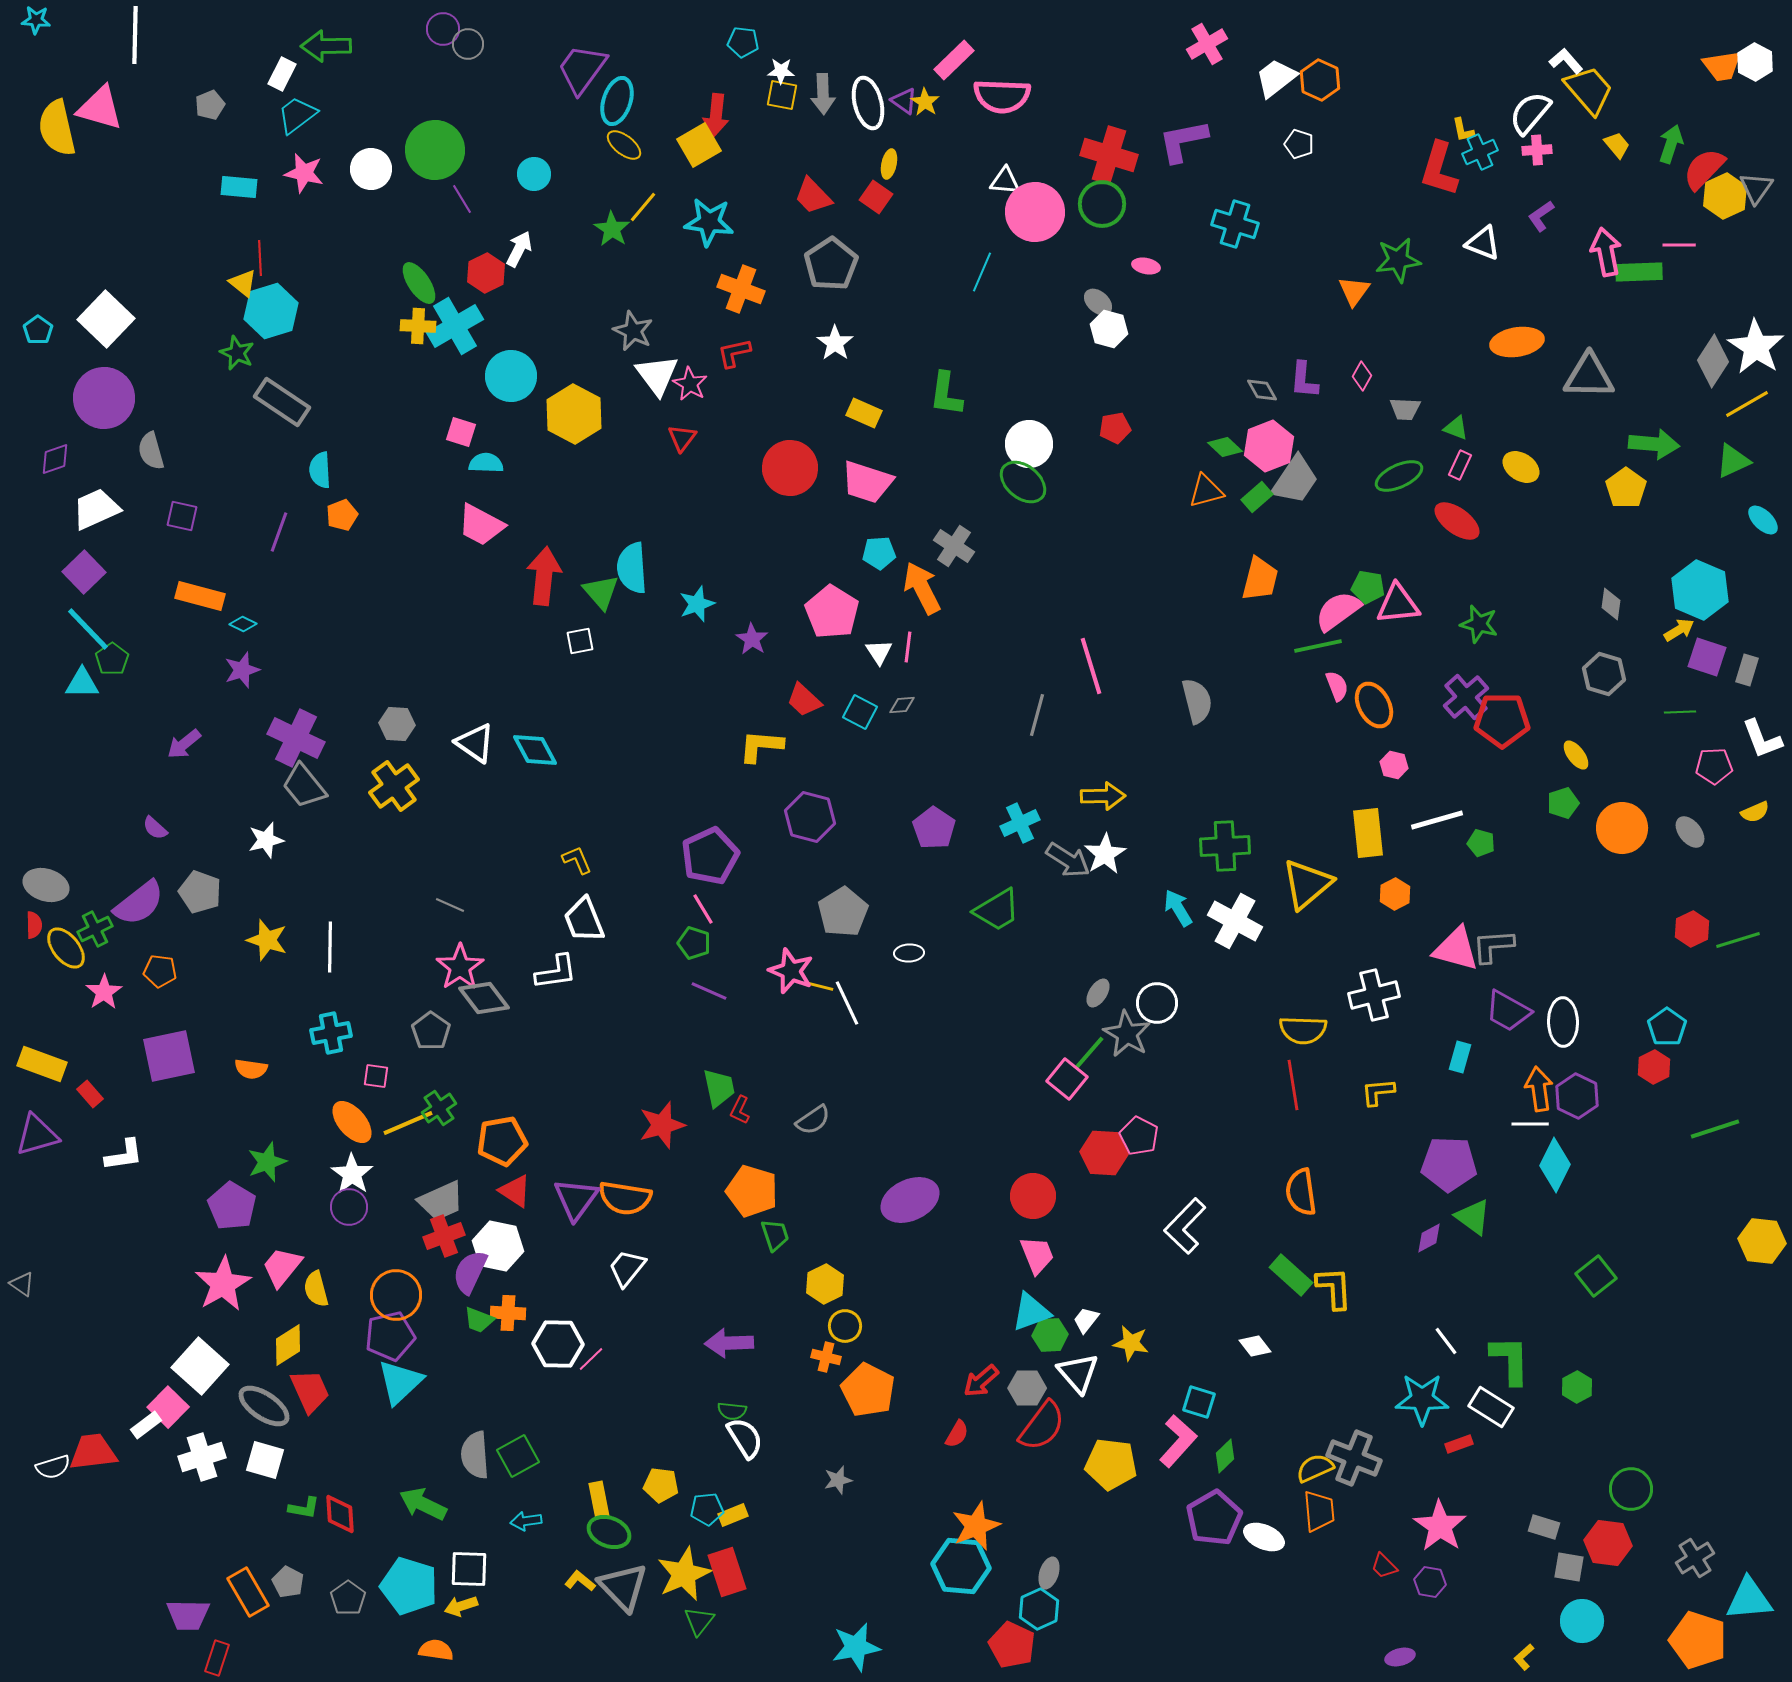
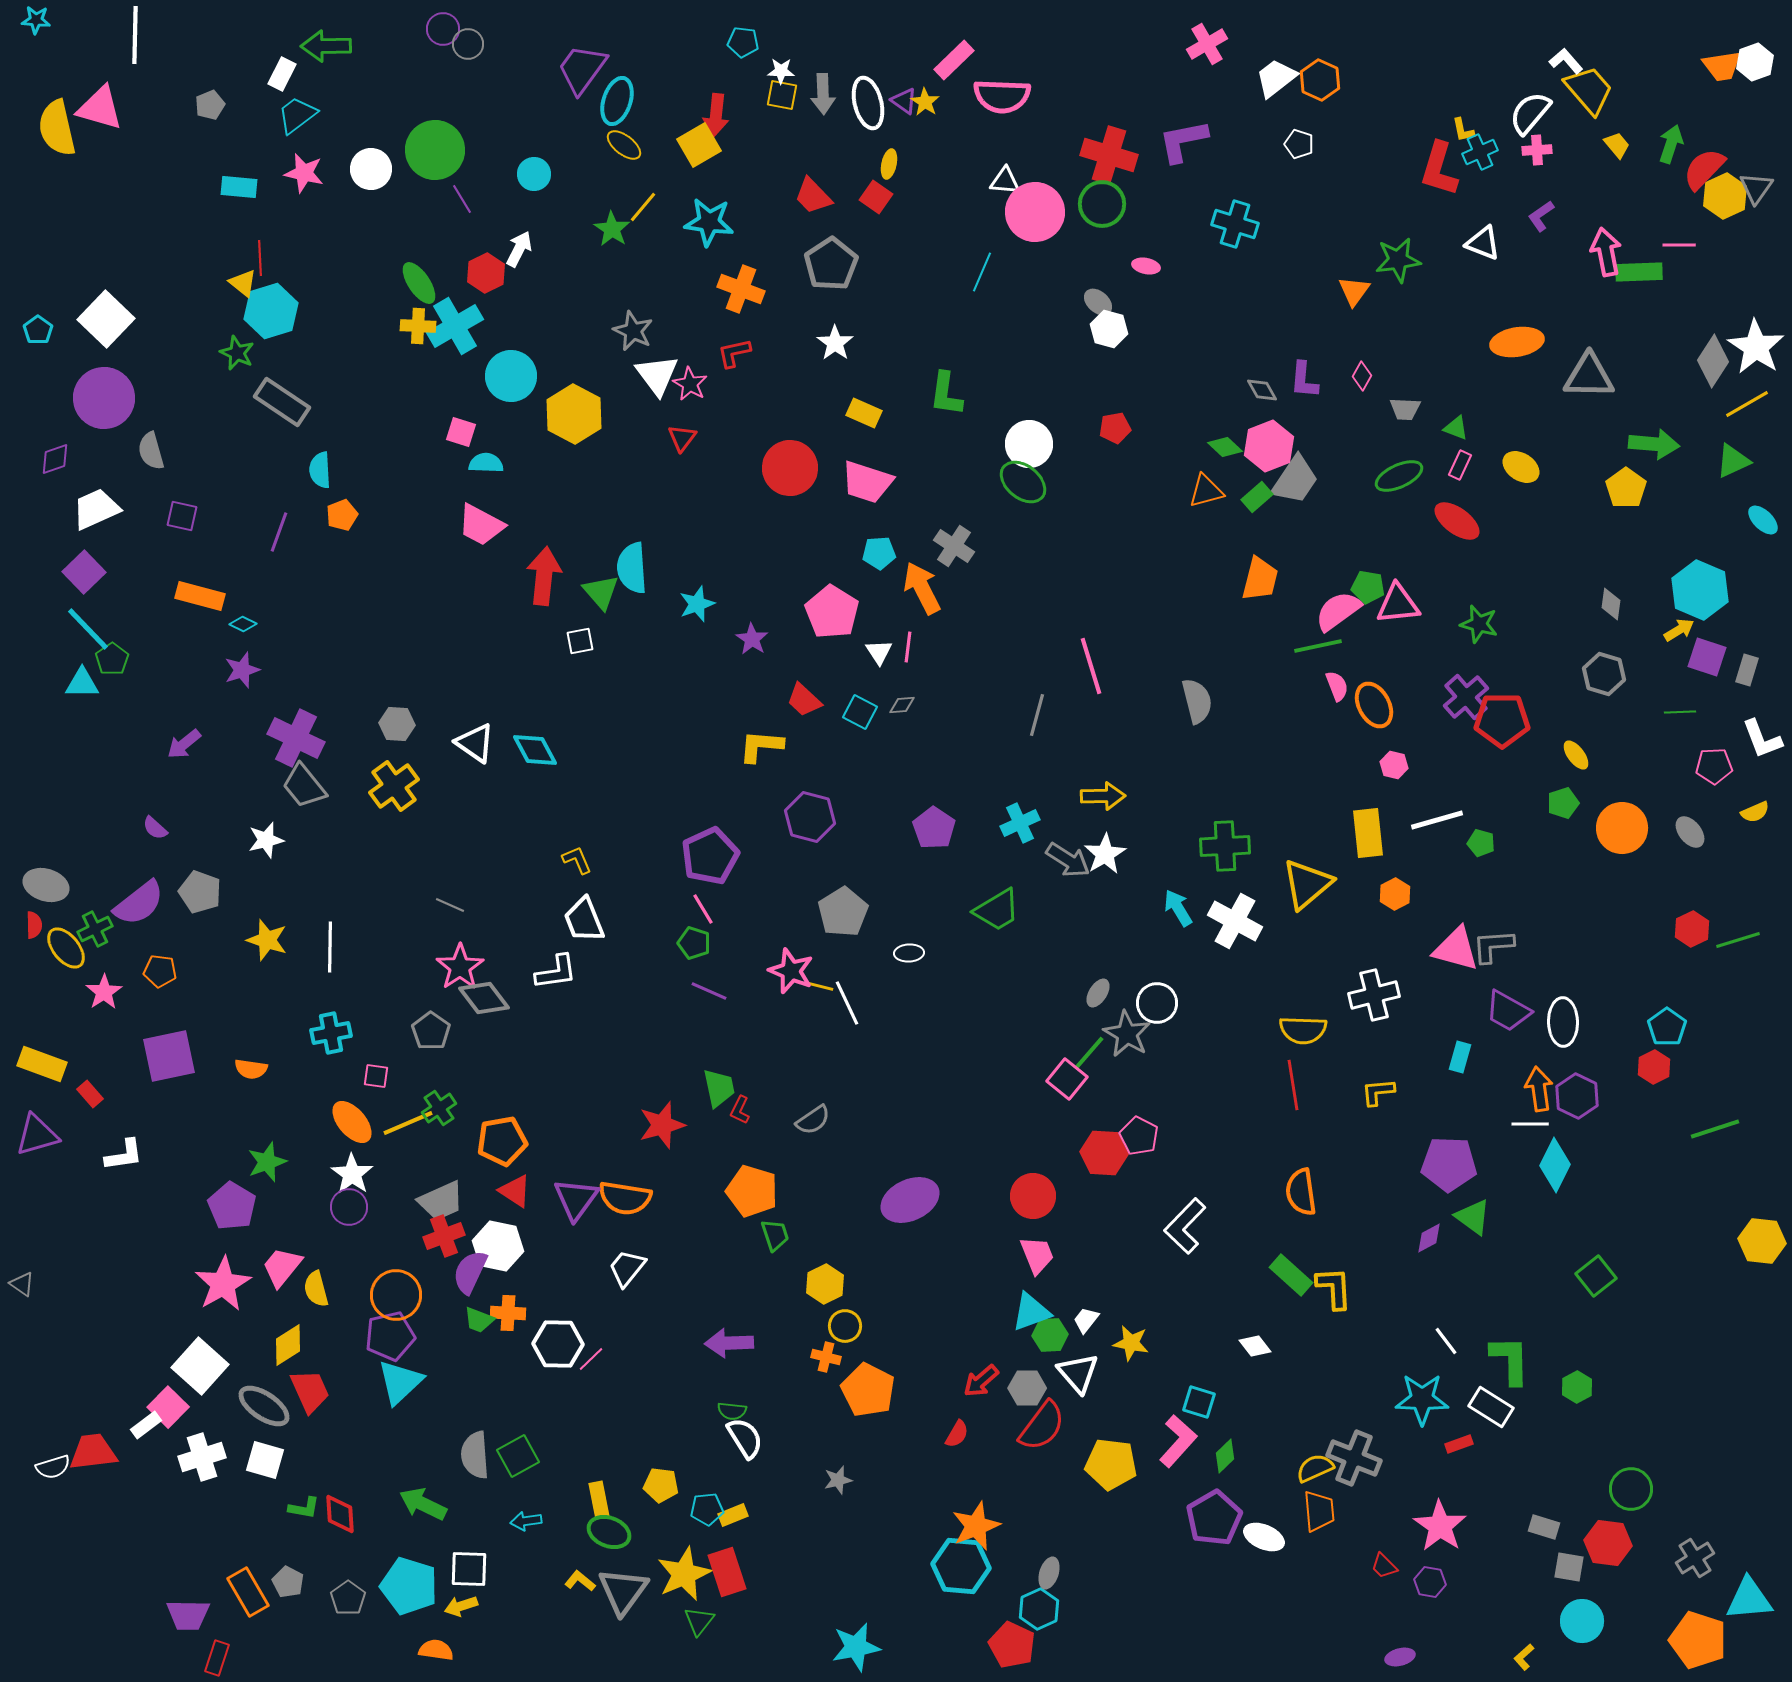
white hexagon at (1755, 62): rotated 12 degrees clockwise
gray triangle at (623, 1587): moved 4 px down; rotated 20 degrees clockwise
